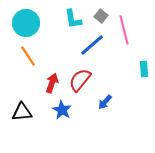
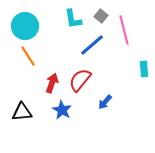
cyan circle: moved 1 px left, 3 px down
